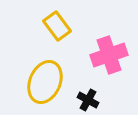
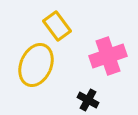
pink cross: moved 1 px left, 1 px down
yellow ellipse: moved 9 px left, 17 px up
